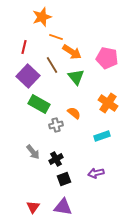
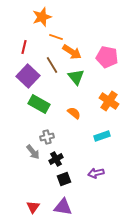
pink pentagon: moved 1 px up
orange cross: moved 1 px right, 2 px up
gray cross: moved 9 px left, 12 px down
